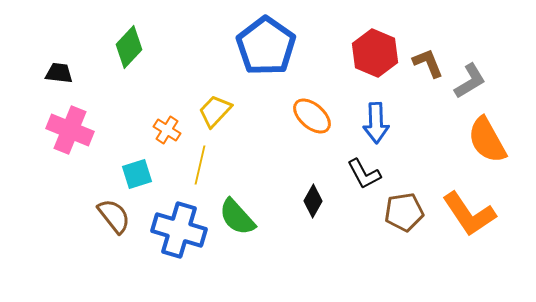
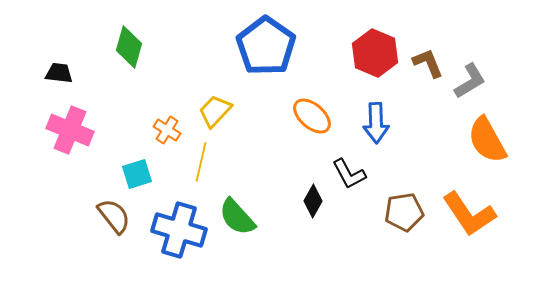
green diamond: rotated 27 degrees counterclockwise
yellow line: moved 1 px right, 3 px up
black L-shape: moved 15 px left
